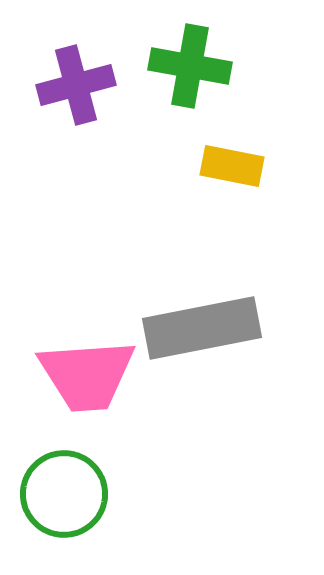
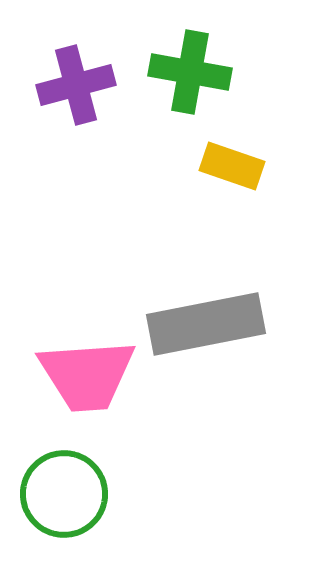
green cross: moved 6 px down
yellow rectangle: rotated 8 degrees clockwise
gray rectangle: moved 4 px right, 4 px up
